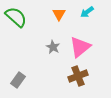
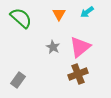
green semicircle: moved 5 px right, 1 px down
brown cross: moved 2 px up
